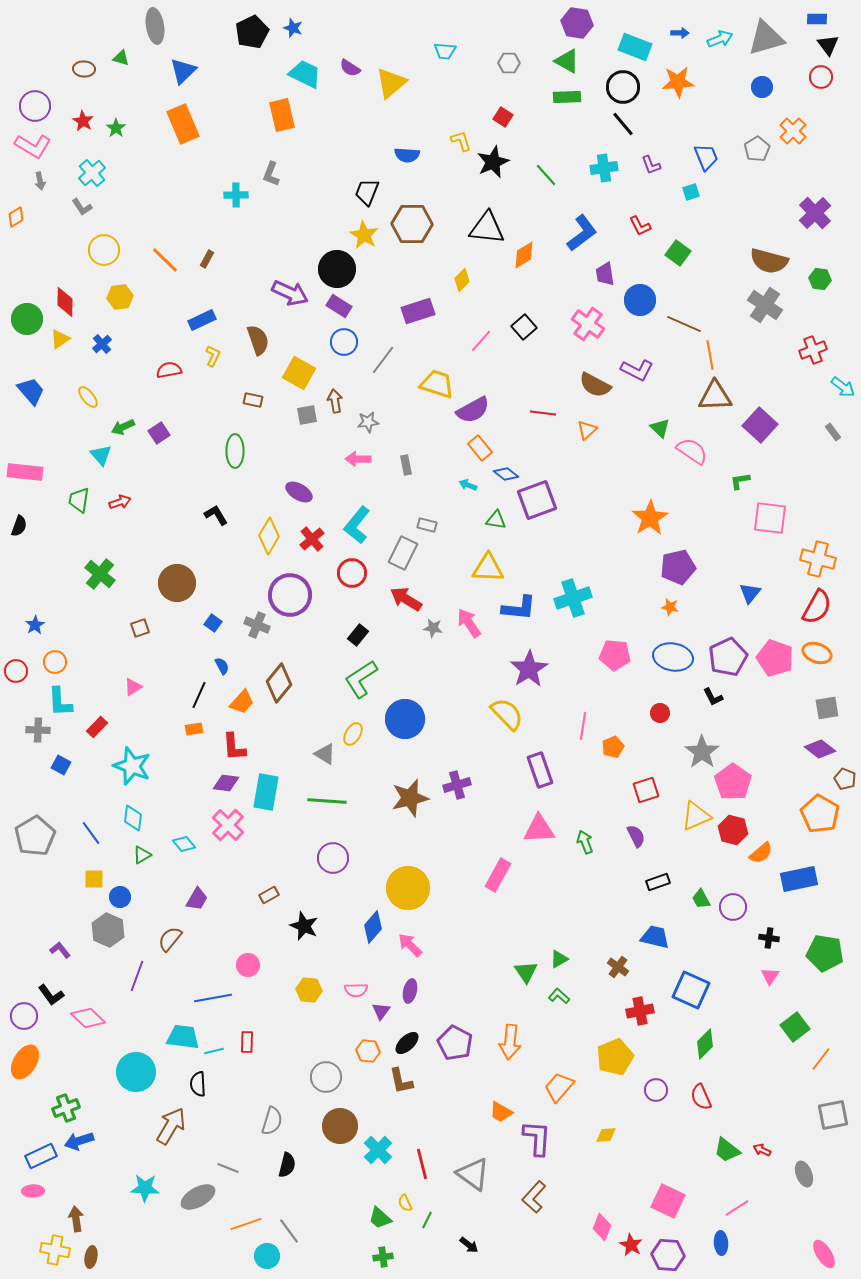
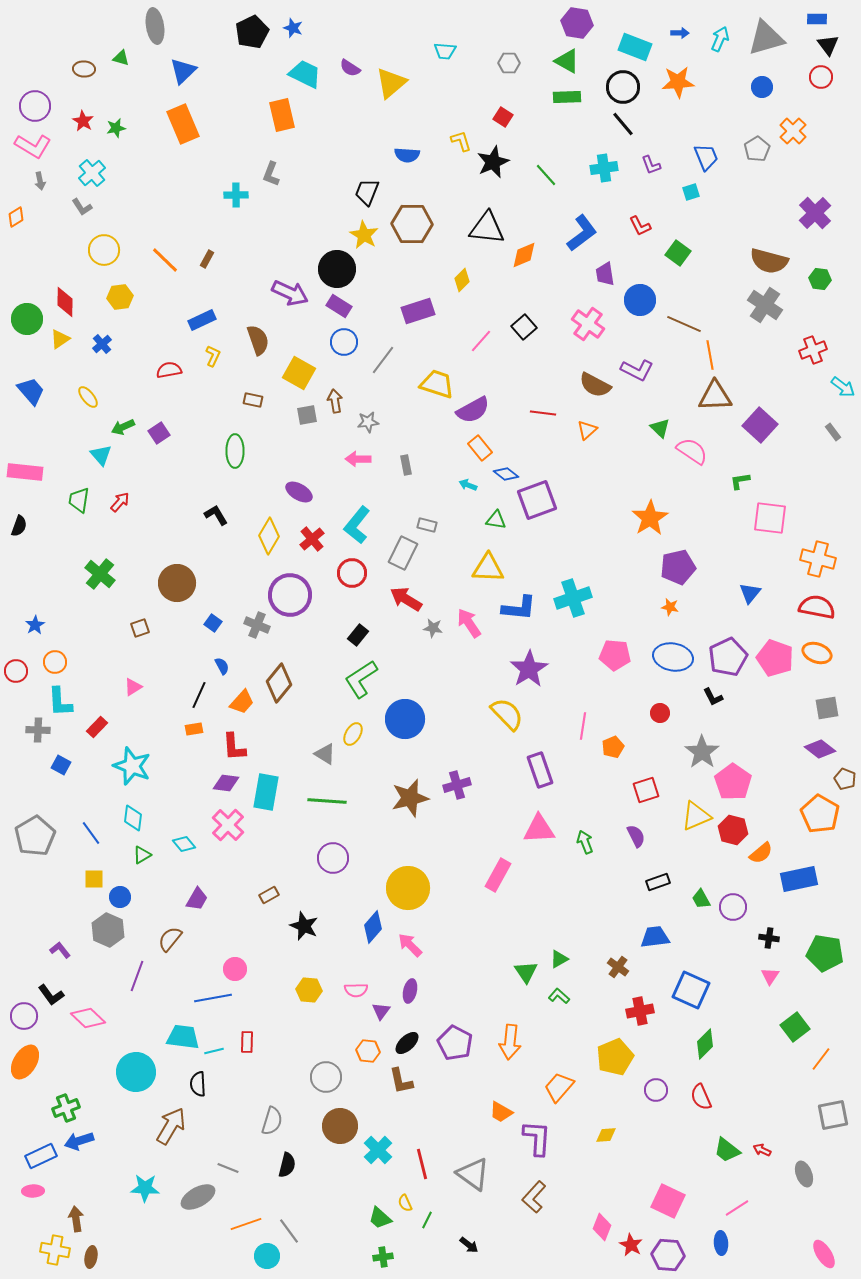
cyan arrow at (720, 39): rotated 45 degrees counterclockwise
green star at (116, 128): rotated 24 degrees clockwise
orange diamond at (524, 255): rotated 8 degrees clockwise
red arrow at (120, 502): rotated 30 degrees counterclockwise
red semicircle at (817, 607): rotated 108 degrees counterclockwise
blue trapezoid at (655, 937): rotated 20 degrees counterclockwise
pink circle at (248, 965): moved 13 px left, 4 px down
